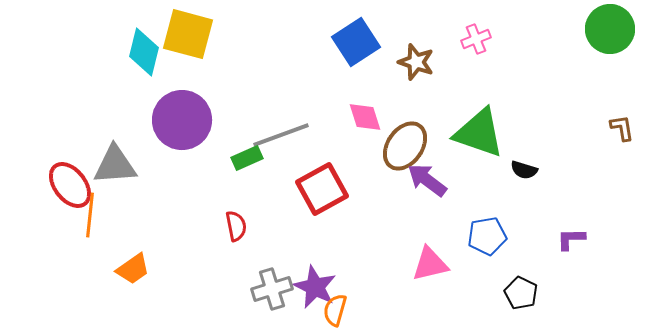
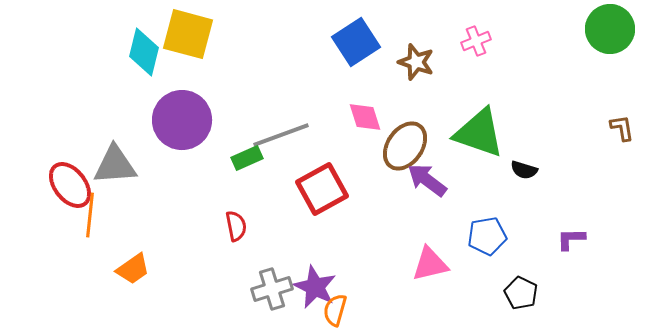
pink cross: moved 2 px down
